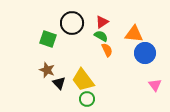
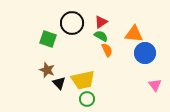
red triangle: moved 1 px left
yellow trapezoid: rotated 65 degrees counterclockwise
